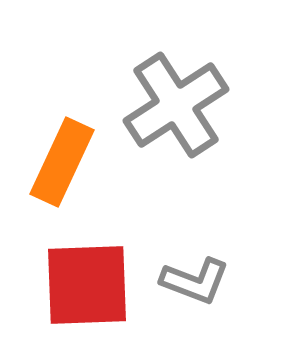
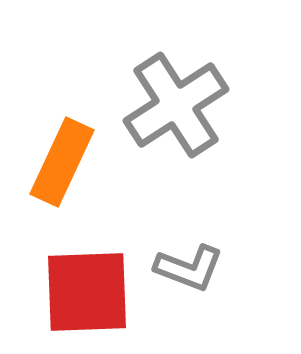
gray L-shape: moved 6 px left, 13 px up
red square: moved 7 px down
